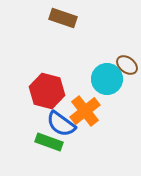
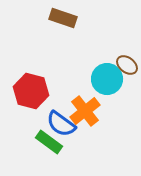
red hexagon: moved 16 px left
green rectangle: rotated 16 degrees clockwise
